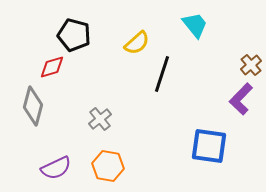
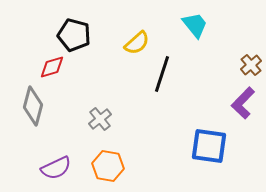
purple L-shape: moved 2 px right, 4 px down
